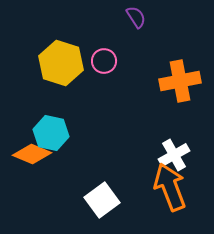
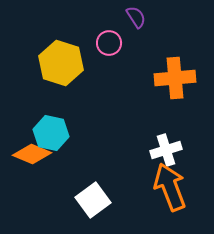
pink circle: moved 5 px right, 18 px up
orange cross: moved 5 px left, 3 px up; rotated 6 degrees clockwise
white cross: moved 8 px left, 5 px up; rotated 12 degrees clockwise
white square: moved 9 px left
